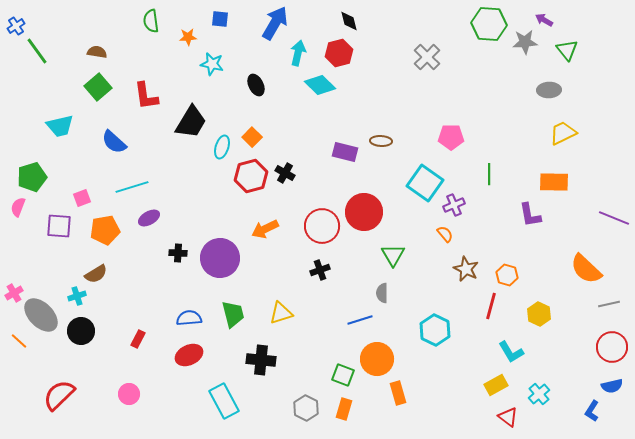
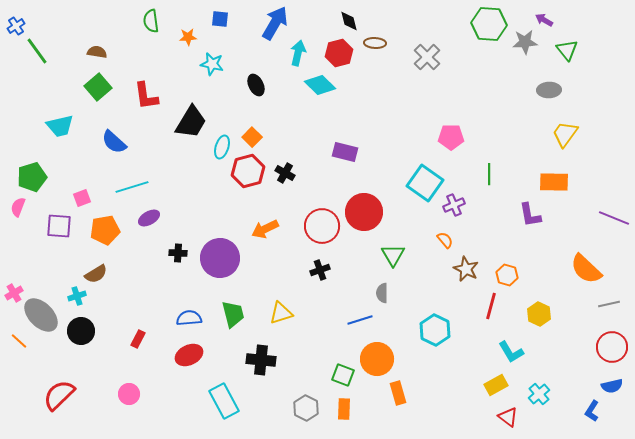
yellow trapezoid at (563, 133): moved 2 px right, 1 px down; rotated 28 degrees counterclockwise
brown ellipse at (381, 141): moved 6 px left, 98 px up
red hexagon at (251, 176): moved 3 px left, 5 px up
orange semicircle at (445, 234): moved 6 px down
orange rectangle at (344, 409): rotated 15 degrees counterclockwise
